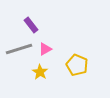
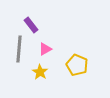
gray line: rotated 68 degrees counterclockwise
